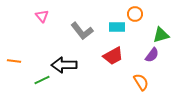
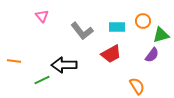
orange circle: moved 8 px right, 7 px down
red trapezoid: moved 2 px left, 2 px up
orange semicircle: moved 4 px left, 4 px down
